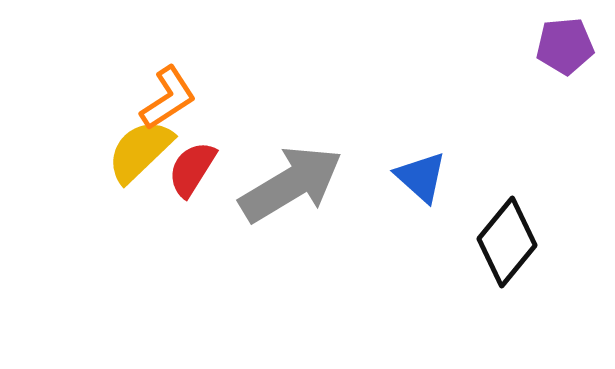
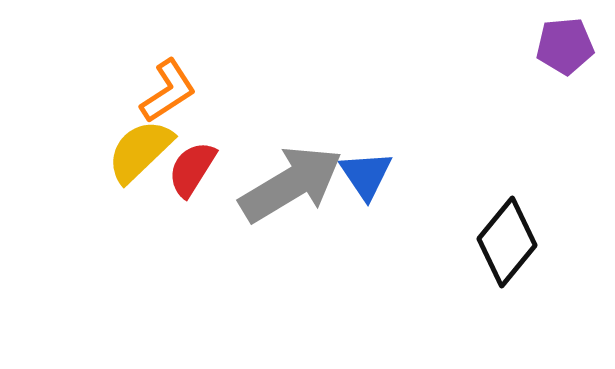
orange L-shape: moved 7 px up
blue triangle: moved 55 px left, 2 px up; rotated 14 degrees clockwise
